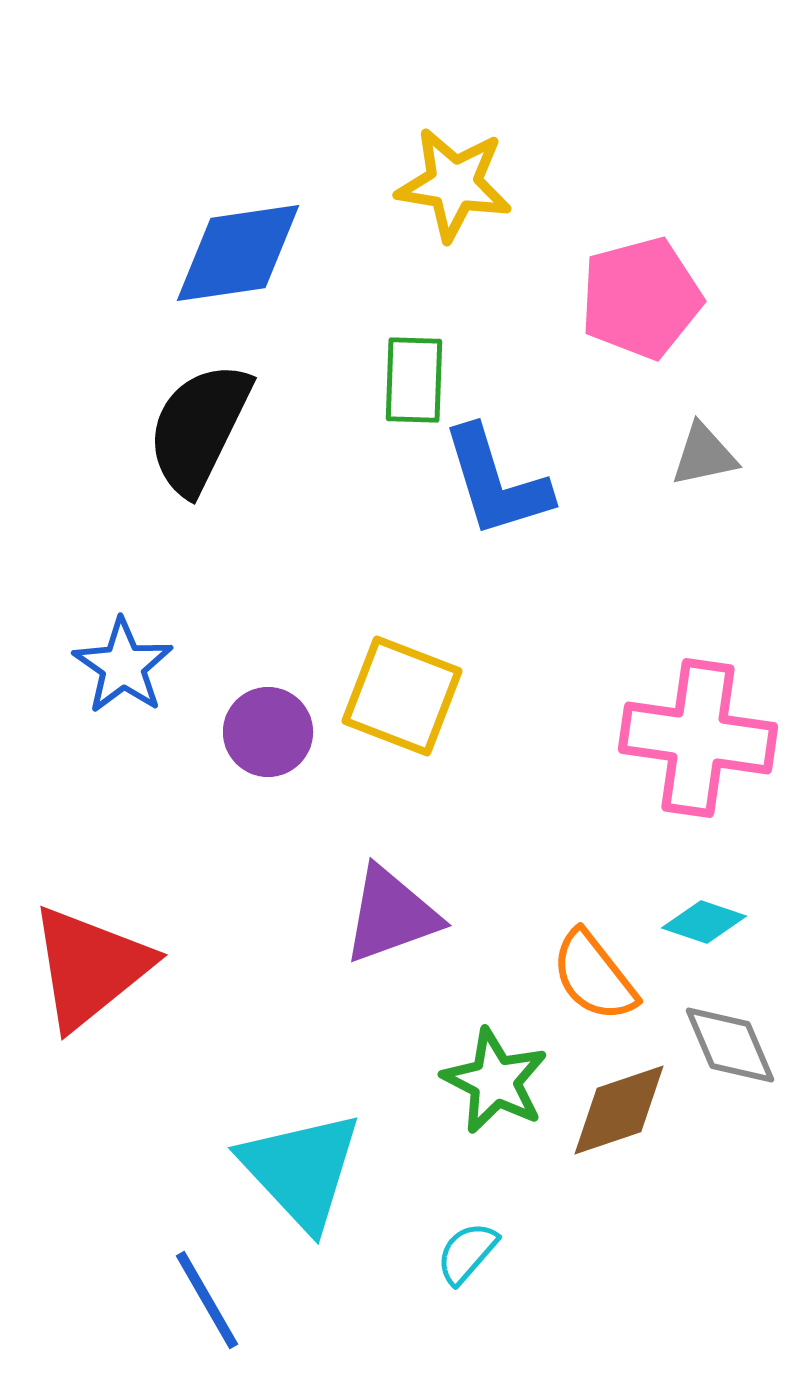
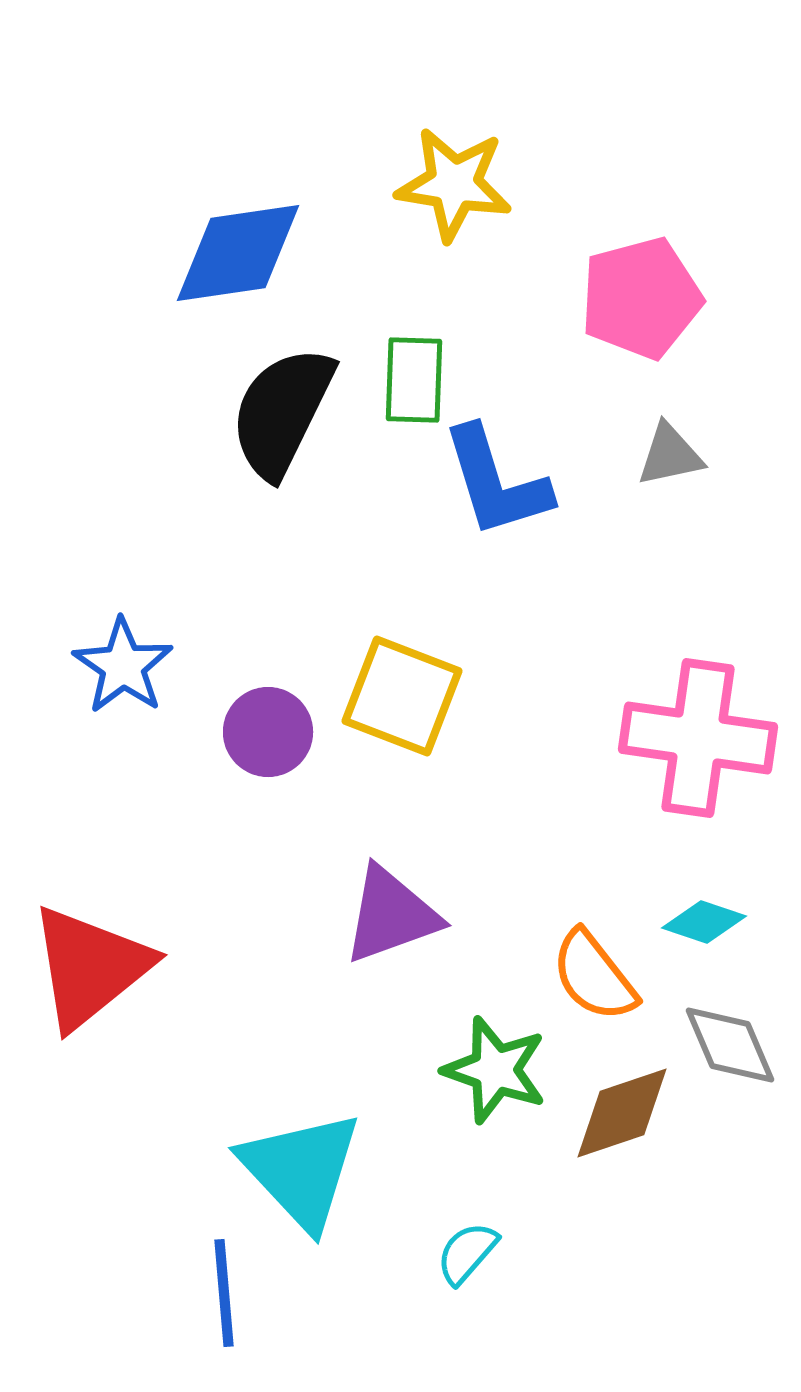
black semicircle: moved 83 px right, 16 px up
gray triangle: moved 34 px left
green star: moved 11 px up; rotated 8 degrees counterclockwise
brown diamond: moved 3 px right, 3 px down
blue line: moved 17 px right, 7 px up; rotated 25 degrees clockwise
